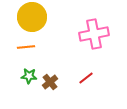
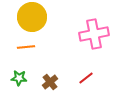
green star: moved 10 px left, 2 px down
